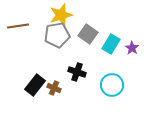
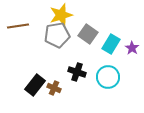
cyan circle: moved 4 px left, 8 px up
